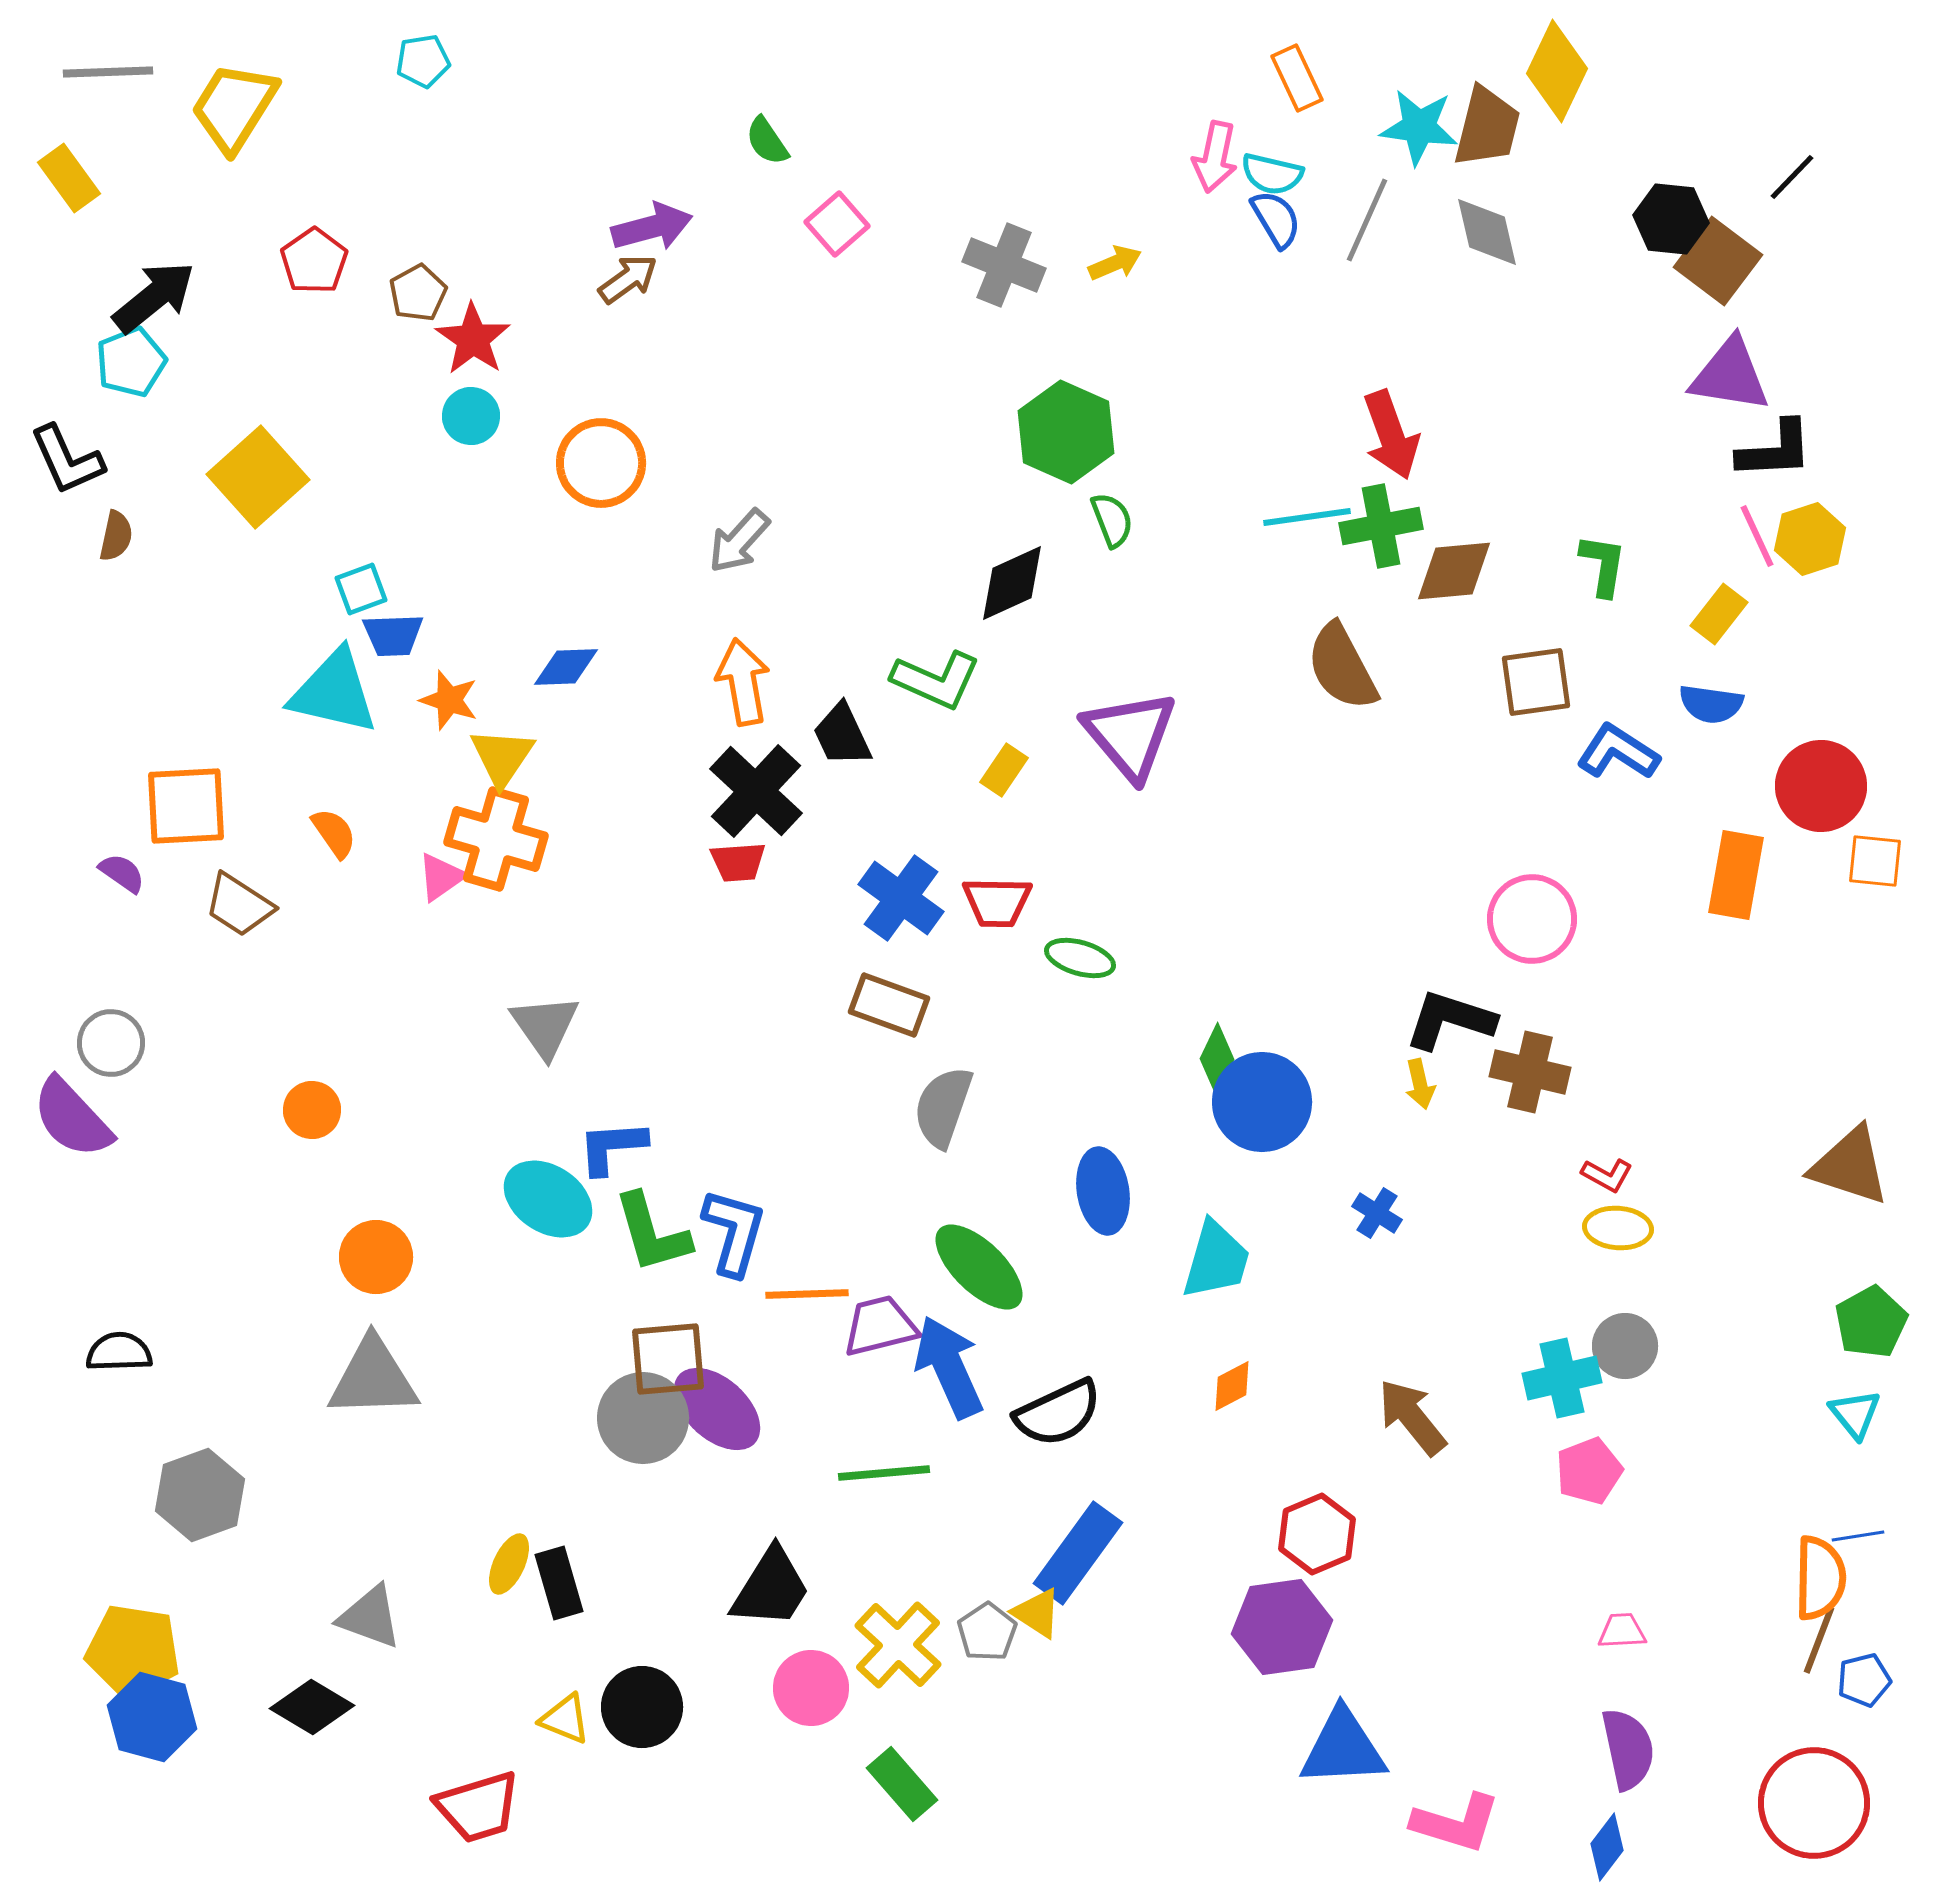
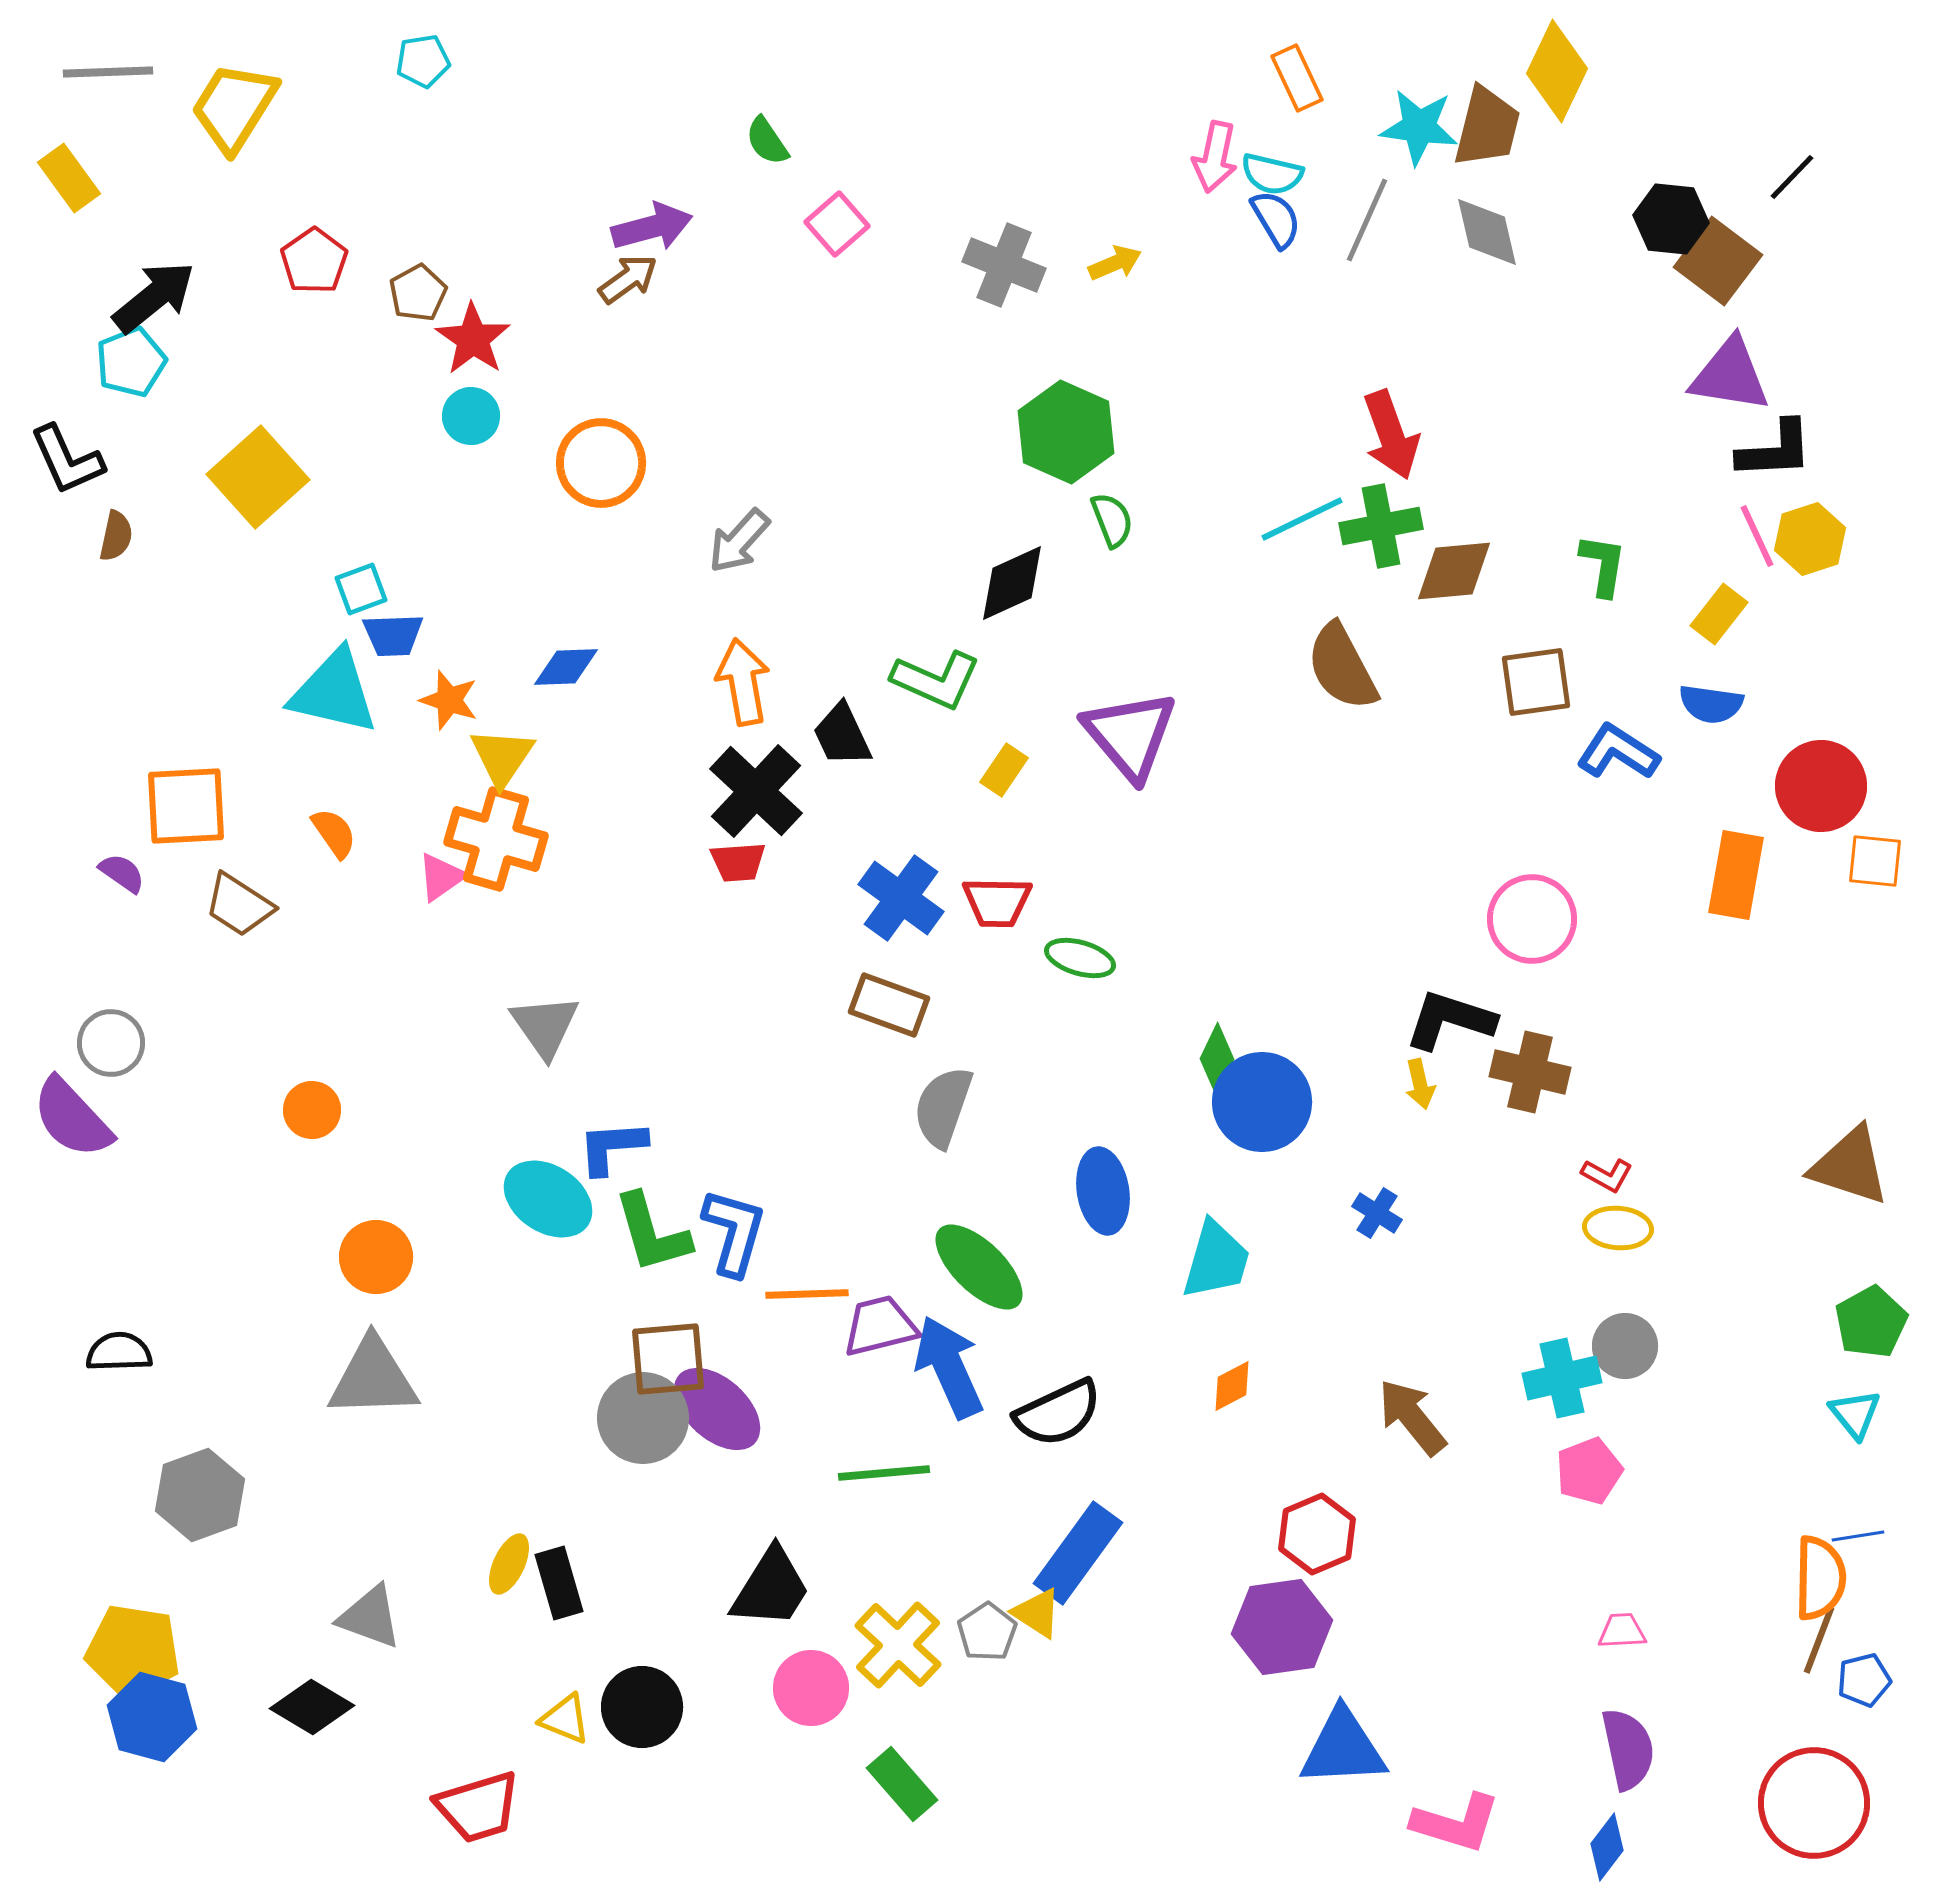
cyan line at (1307, 517): moved 5 px left, 2 px down; rotated 18 degrees counterclockwise
